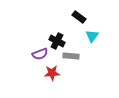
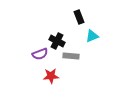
black rectangle: rotated 32 degrees clockwise
cyan triangle: rotated 32 degrees clockwise
red star: moved 1 px left, 3 px down
